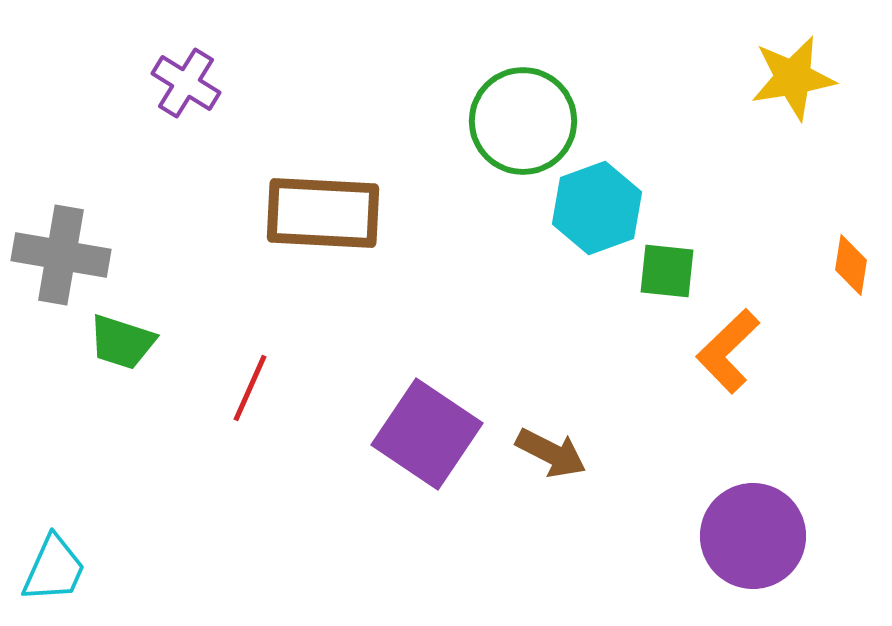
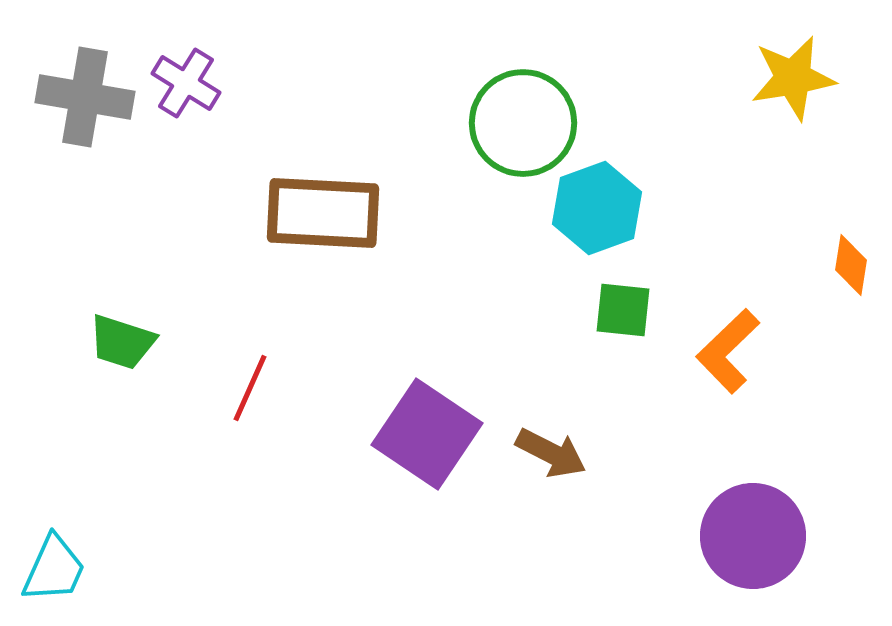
green circle: moved 2 px down
gray cross: moved 24 px right, 158 px up
green square: moved 44 px left, 39 px down
